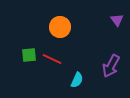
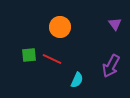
purple triangle: moved 2 px left, 4 px down
